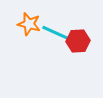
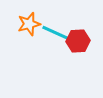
orange star: rotated 30 degrees counterclockwise
